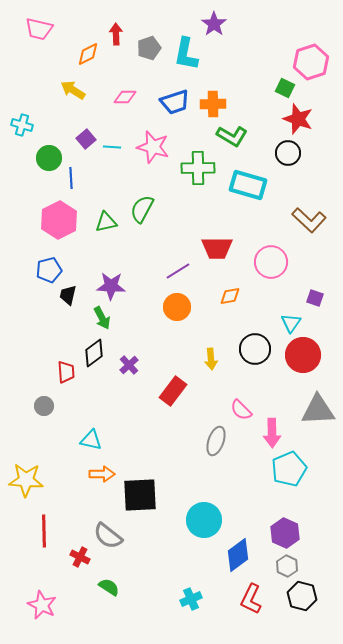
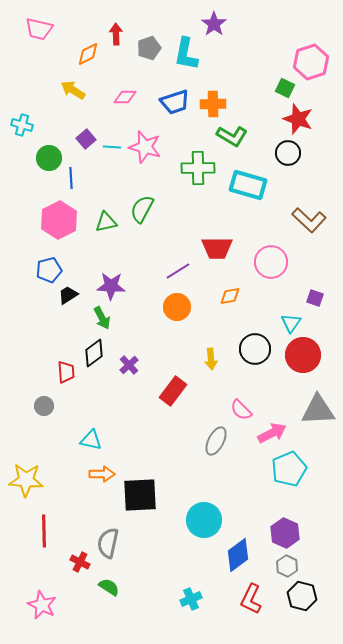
pink star at (153, 147): moved 8 px left
black trapezoid at (68, 295): rotated 45 degrees clockwise
pink arrow at (272, 433): rotated 116 degrees counterclockwise
gray ellipse at (216, 441): rotated 8 degrees clockwise
gray semicircle at (108, 536): moved 7 px down; rotated 64 degrees clockwise
red cross at (80, 557): moved 5 px down
